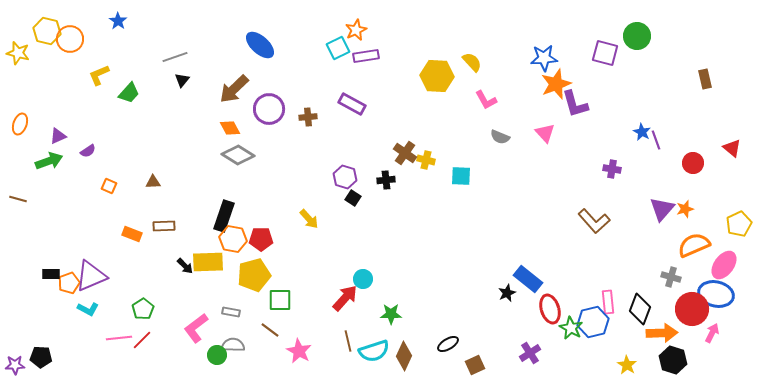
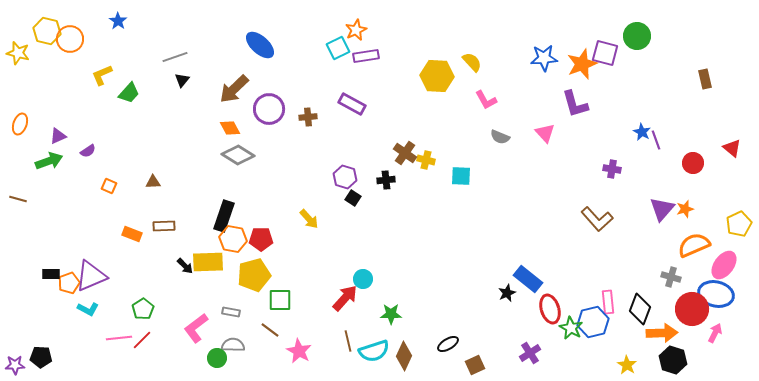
yellow L-shape at (99, 75): moved 3 px right
orange star at (556, 84): moved 26 px right, 20 px up
brown L-shape at (594, 221): moved 3 px right, 2 px up
pink arrow at (712, 333): moved 3 px right
green circle at (217, 355): moved 3 px down
